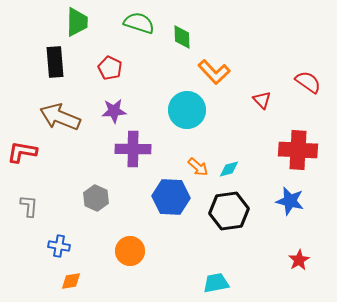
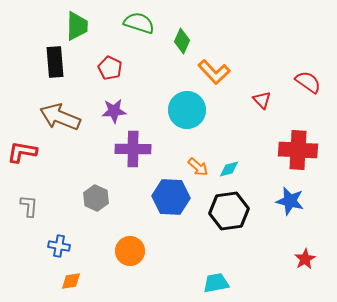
green trapezoid: moved 4 px down
green diamond: moved 4 px down; rotated 25 degrees clockwise
red star: moved 6 px right, 1 px up
